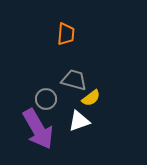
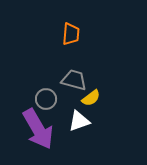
orange trapezoid: moved 5 px right
